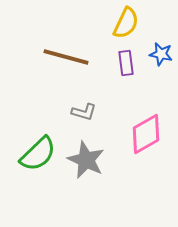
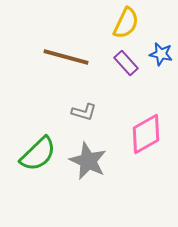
purple rectangle: rotated 35 degrees counterclockwise
gray star: moved 2 px right, 1 px down
